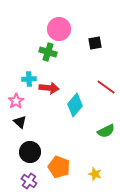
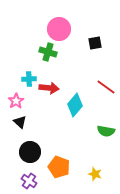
green semicircle: rotated 36 degrees clockwise
